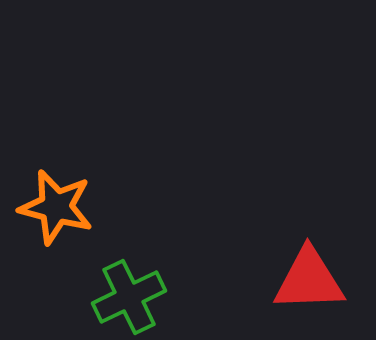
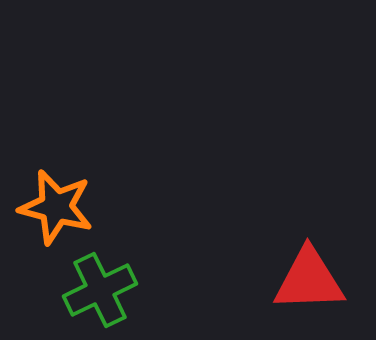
green cross: moved 29 px left, 7 px up
